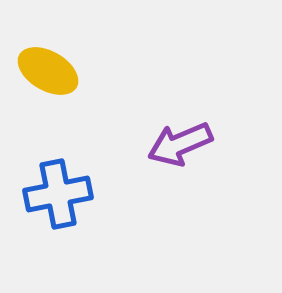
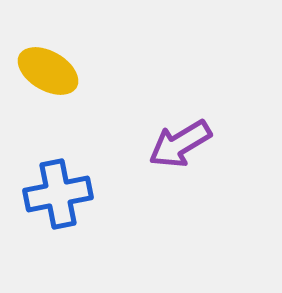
purple arrow: rotated 8 degrees counterclockwise
